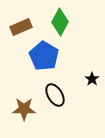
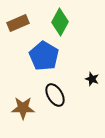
brown rectangle: moved 3 px left, 4 px up
black star: rotated 16 degrees counterclockwise
brown star: moved 1 px left, 1 px up
